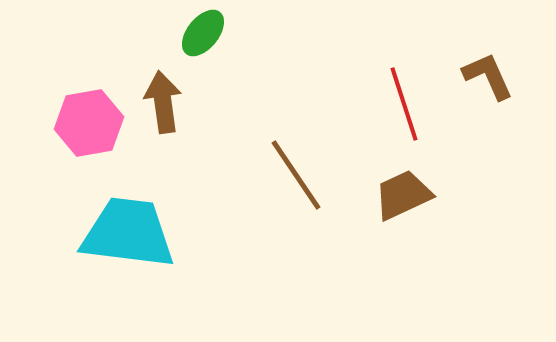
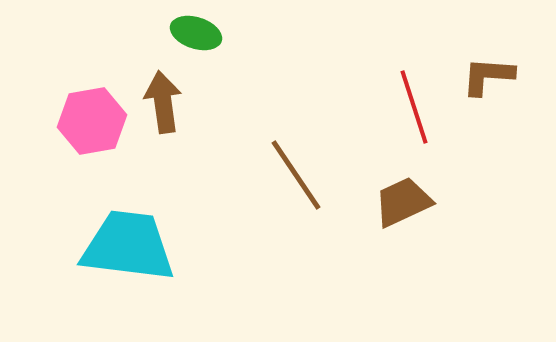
green ellipse: moved 7 px left; rotated 69 degrees clockwise
brown L-shape: rotated 62 degrees counterclockwise
red line: moved 10 px right, 3 px down
pink hexagon: moved 3 px right, 2 px up
brown trapezoid: moved 7 px down
cyan trapezoid: moved 13 px down
